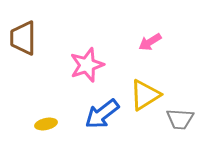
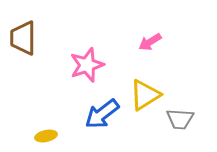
yellow ellipse: moved 12 px down
